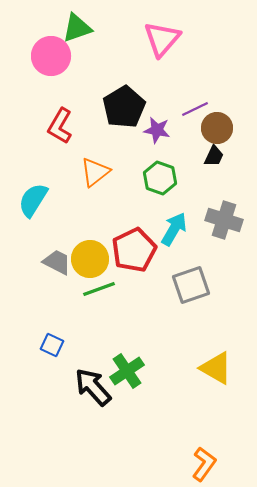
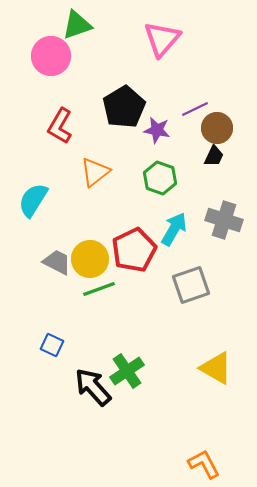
green triangle: moved 3 px up
orange L-shape: rotated 64 degrees counterclockwise
